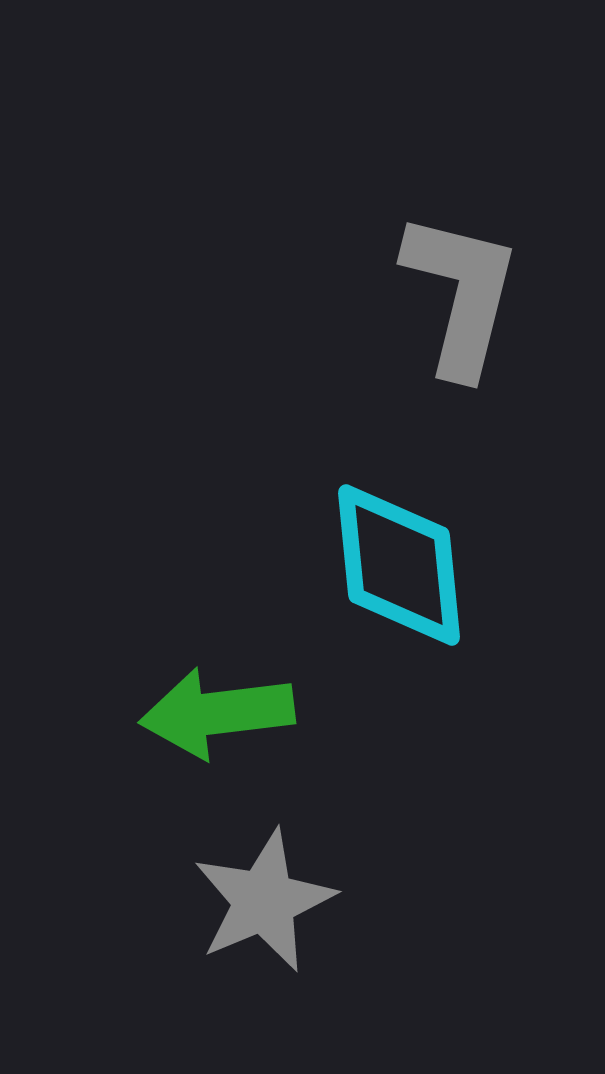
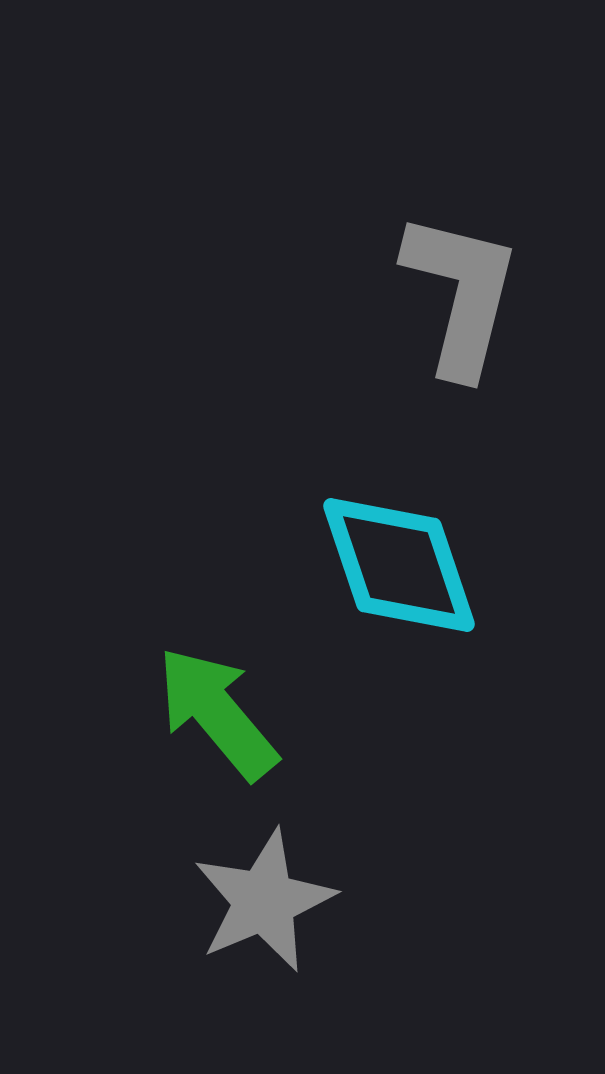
cyan diamond: rotated 13 degrees counterclockwise
green arrow: rotated 57 degrees clockwise
